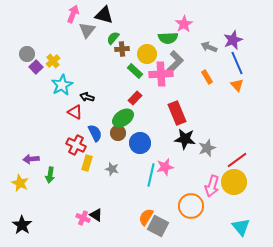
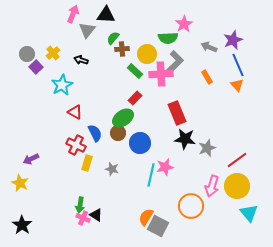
black triangle at (104, 15): moved 2 px right; rotated 12 degrees counterclockwise
yellow cross at (53, 61): moved 8 px up
blue line at (237, 63): moved 1 px right, 2 px down
black arrow at (87, 97): moved 6 px left, 37 px up
purple arrow at (31, 159): rotated 21 degrees counterclockwise
green arrow at (50, 175): moved 30 px right, 30 px down
yellow circle at (234, 182): moved 3 px right, 4 px down
cyan triangle at (241, 227): moved 8 px right, 14 px up
